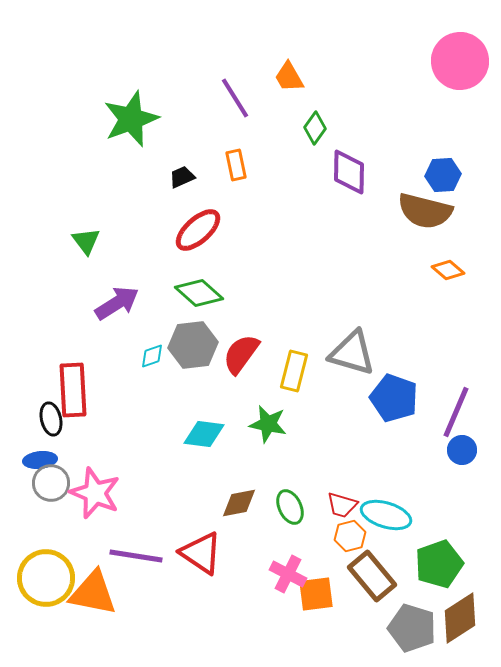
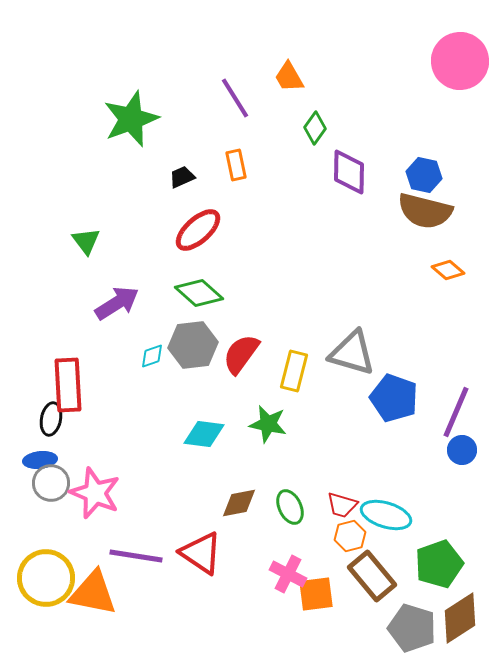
blue hexagon at (443, 175): moved 19 px left; rotated 16 degrees clockwise
red rectangle at (73, 390): moved 5 px left, 5 px up
black ellipse at (51, 419): rotated 24 degrees clockwise
